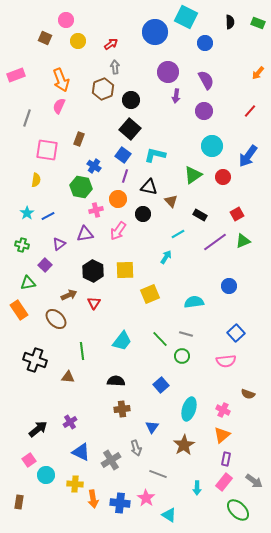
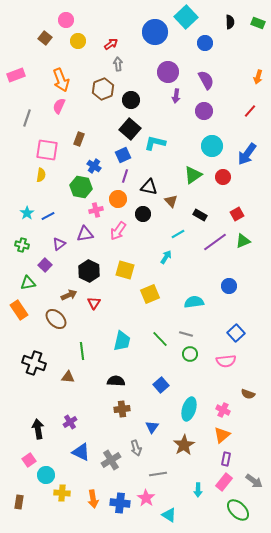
cyan square at (186, 17): rotated 20 degrees clockwise
brown square at (45, 38): rotated 16 degrees clockwise
gray arrow at (115, 67): moved 3 px right, 3 px up
orange arrow at (258, 73): moved 4 px down; rotated 24 degrees counterclockwise
blue square at (123, 155): rotated 28 degrees clockwise
cyan L-shape at (155, 155): moved 12 px up
blue arrow at (248, 156): moved 1 px left, 2 px up
yellow semicircle at (36, 180): moved 5 px right, 5 px up
yellow square at (125, 270): rotated 18 degrees clockwise
black hexagon at (93, 271): moved 4 px left
cyan trapezoid at (122, 341): rotated 25 degrees counterclockwise
green circle at (182, 356): moved 8 px right, 2 px up
black cross at (35, 360): moved 1 px left, 3 px down
black arrow at (38, 429): rotated 60 degrees counterclockwise
gray line at (158, 474): rotated 30 degrees counterclockwise
yellow cross at (75, 484): moved 13 px left, 9 px down
cyan arrow at (197, 488): moved 1 px right, 2 px down
